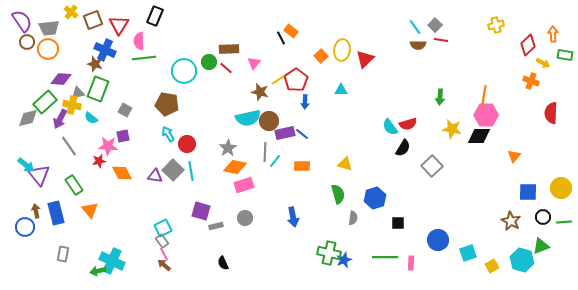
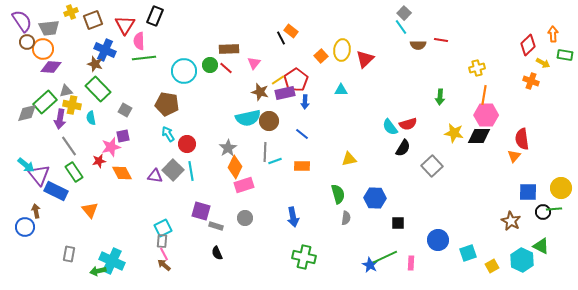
yellow cross at (71, 12): rotated 32 degrees clockwise
red triangle at (119, 25): moved 6 px right
gray square at (435, 25): moved 31 px left, 12 px up
yellow cross at (496, 25): moved 19 px left, 43 px down
cyan line at (415, 27): moved 14 px left
orange circle at (48, 49): moved 5 px left
green circle at (209, 62): moved 1 px right, 3 px down
purple diamond at (61, 79): moved 10 px left, 12 px up
green rectangle at (98, 89): rotated 65 degrees counterclockwise
gray triangle at (78, 93): moved 12 px left, 2 px up
red semicircle at (551, 113): moved 29 px left, 26 px down; rotated 10 degrees counterclockwise
gray diamond at (28, 118): moved 1 px left, 5 px up
cyan semicircle at (91, 118): rotated 40 degrees clockwise
purple arrow at (60, 119): rotated 18 degrees counterclockwise
yellow star at (452, 129): moved 2 px right, 4 px down
purple rectangle at (285, 133): moved 40 px up
pink star at (108, 146): moved 3 px right, 1 px down; rotated 18 degrees counterclockwise
cyan line at (275, 161): rotated 32 degrees clockwise
yellow triangle at (345, 164): moved 4 px right, 5 px up; rotated 28 degrees counterclockwise
orange diamond at (235, 167): rotated 75 degrees counterclockwise
green rectangle at (74, 185): moved 13 px up
blue hexagon at (375, 198): rotated 20 degrees clockwise
blue rectangle at (56, 213): moved 22 px up; rotated 50 degrees counterclockwise
black circle at (543, 217): moved 5 px up
gray semicircle at (353, 218): moved 7 px left
green line at (564, 222): moved 10 px left, 13 px up
gray rectangle at (216, 226): rotated 32 degrees clockwise
gray rectangle at (162, 241): rotated 40 degrees clockwise
green triangle at (541, 246): rotated 48 degrees clockwise
green cross at (329, 253): moved 25 px left, 4 px down
gray rectangle at (63, 254): moved 6 px right
green line at (385, 257): rotated 25 degrees counterclockwise
blue star at (344, 260): moved 26 px right, 5 px down; rotated 21 degrees counterclockwise
cyan hexagon at (522, 260): rotated 10 degrees clockwise
black semicircle at (223, 263): moved 6 px left, 10 px up
